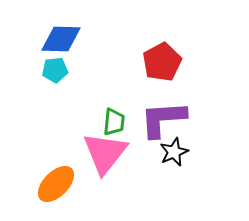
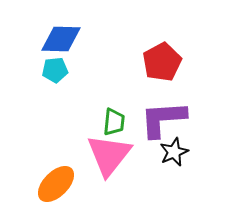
pink triangle: moved 4 px right, 2 px down
